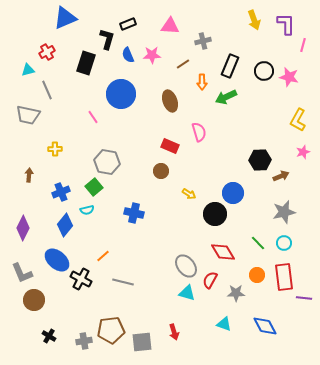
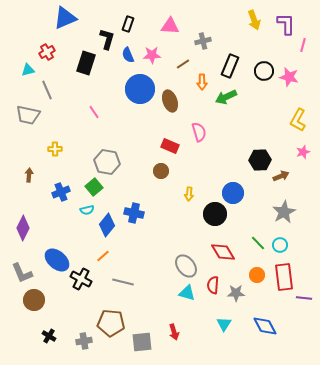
black rectangle at (128, 24): rotated 49 degrees counterclockwise
blue circle at (121, 94): moved 19 px right, 5 px up
pink line at (93, 117): moved 1 px right, 5 px up
yellow arrow at (189, 194): rotated 64 degrees clockwise
gray star at (284, 212): rotated 15 degrees counterclockwise
blue diamond at (65, 225): moved 42 px right
cyan circle at (284, 243): moved 4 px left, 2 px down
red semicircle at (210, 280): moved 3 px right, 5 px down; rotated 24 degrees counterclockwise
cyan triangle at (224, 324): rotated 42 degrees clockwise
brown pentagon at (111, 330): moved 7 px up; rotated 12 degrees clockwise
